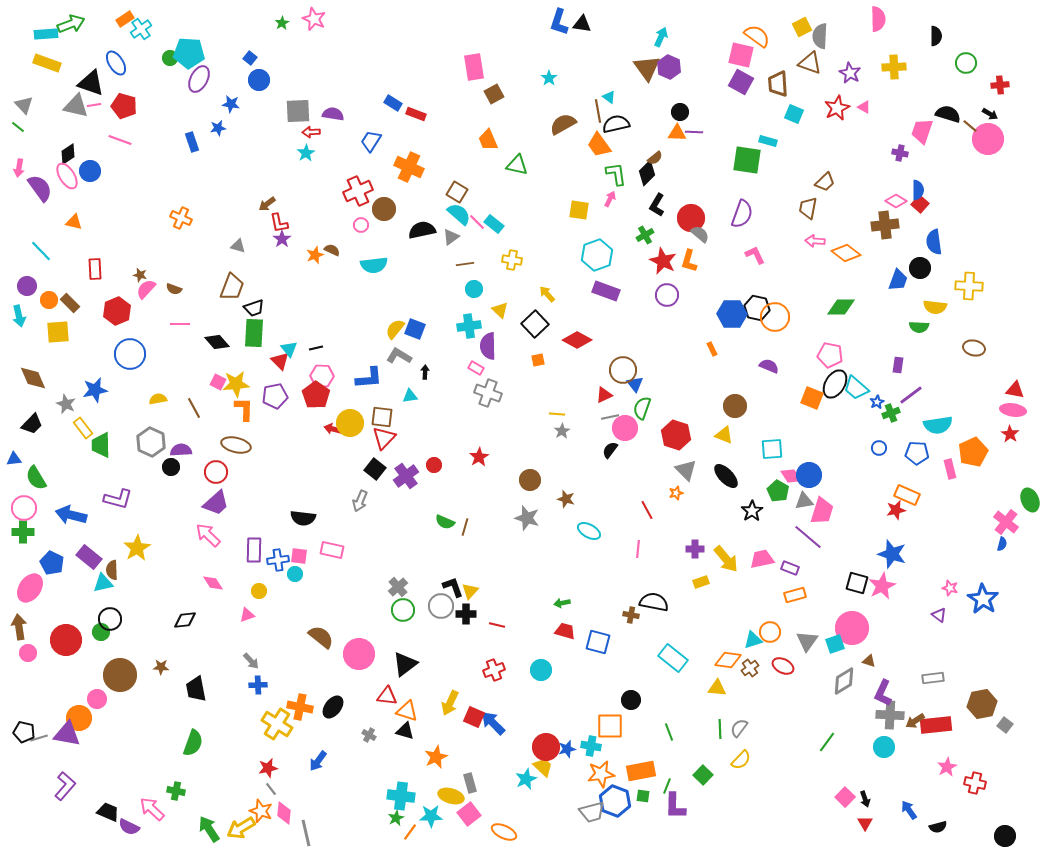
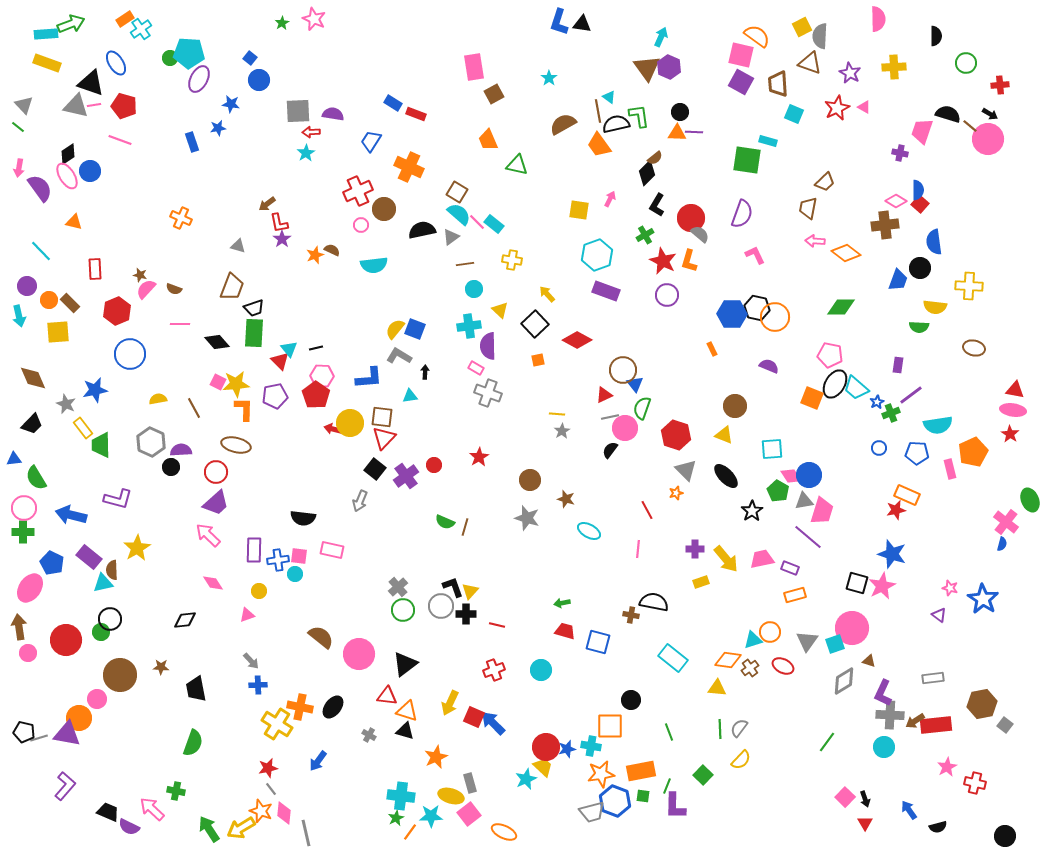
green L-shape at (616, 174): moved 23 px right, 58 px up
